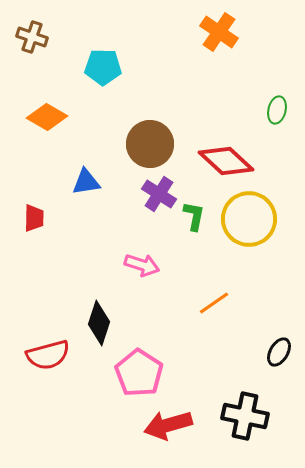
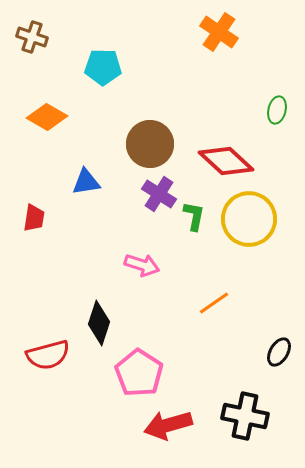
red trapezoid: rotated 8 degrees clockwise
